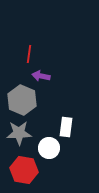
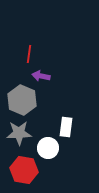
white circle: moved 1 px left
